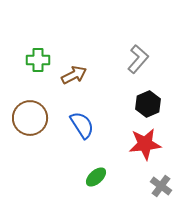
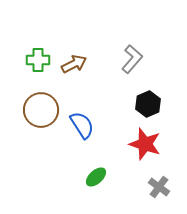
gray L-shape: moved 6 px left
brown arrow: moved 11 px up
brown circle: moved 11 px right, 8 px up
red star: rotated 24 degrees clockwise
gray cross: moved 2 px left, 1 px down
